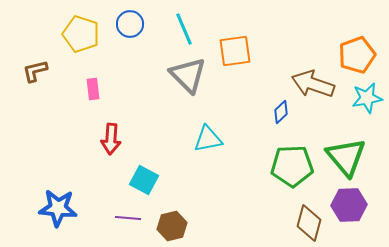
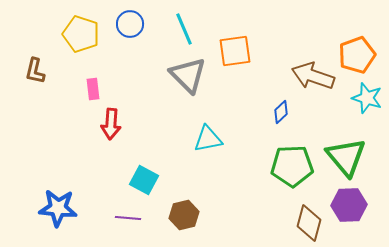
brown L-shape: rotated 64 degrees counterclockwise
brown arrow: moved 8 px up
cyan star: rotated 28 degrees clockwise
red arrow: moved 15 px up
brown hexagon: moved 12 px right, 11 px up
